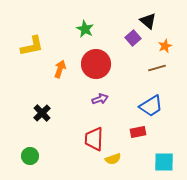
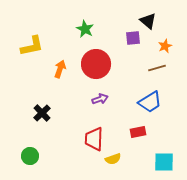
purple square: rotated 35 degrees clockwise
blue trapezoid: moved 1 px left, 4 px up
